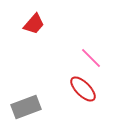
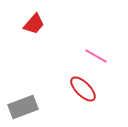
pink line: moved 5 px right, 2 px up; rotated 15 degrees counterclockwise
gray rectangle: moved 3 px left
